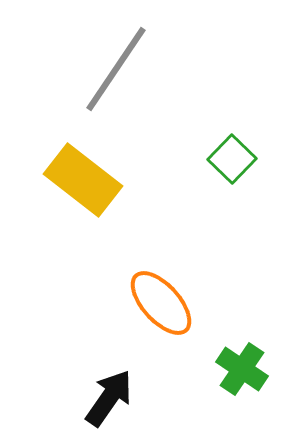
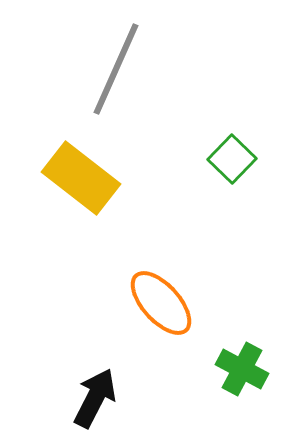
gray line: rotated 10 degrees counterclockwise
yellow rectangle: moved 2 px left, 2 px up
green cross: rotated 6 degrees counterclockwise
black arrow: moved 14 px left; rotated 8 degrees counterclockwise
